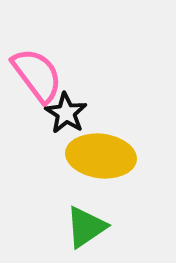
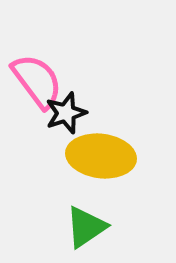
pink semicircle: moved 6 px down
black star: rotated 21 degrees clockwise
